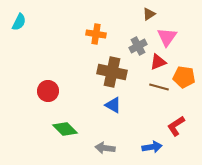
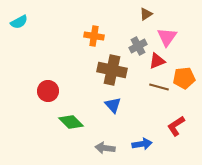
brown triangle: moved 3 px left
cyan semicircle: rotated 36 degrees clockwise
orange cross: moved 2 px left, 2 px down
red triangle: moved 1 px left, 1 px up
brown cross: moved 2 px up
orange pentagon: moved 1 px down; rotated 15 degrees counterclockwise
blue triangle: rotated 18 degrees clockwise
green diamond: moved 6 px right, 7 px up
blue arrow: moved 10 px left, 3 px up
